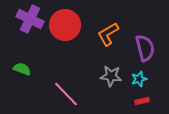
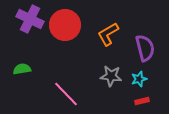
green semicircle: rotated 30 degrees counterclockwise
